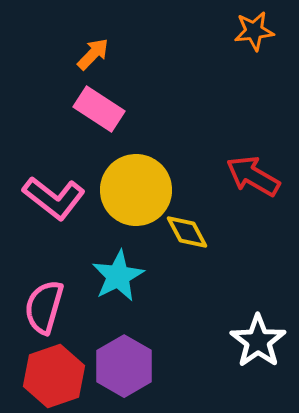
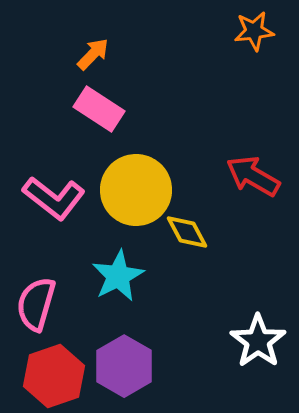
pink semicircle: moved 8 px left, 3 px up
